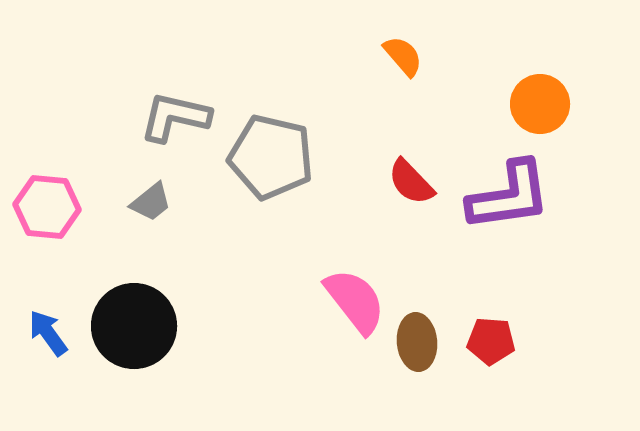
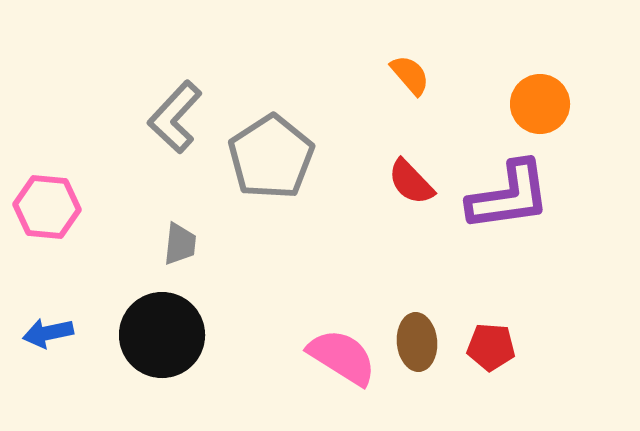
orange semicircle: moved 7 px right, 19 px down
gray L-shape: rotated 60 degrees counterclockwise
gray pentagon: rotated 26 degrees clockwise
gray trapezoid: moved 29 px right, 42 px down; rotated 45 degrees counterclockwise
pink semicircle: moved 13 px left, 56 px down; rotated 20 degrees counterclockwise
black circle: moved 28 px right, 9 px down
blue arrow: rotated 66 degrees counterclockwise
red pentagon: moved 6 px down
